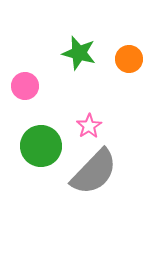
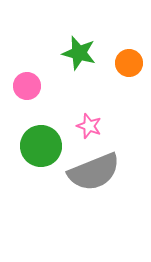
orange circle: moved 4 px down
pink circle: moved 2 px right
pink star: rotated 20 degrees counterclockwise
gray semicircle: rotated 24 degrees clockwise
